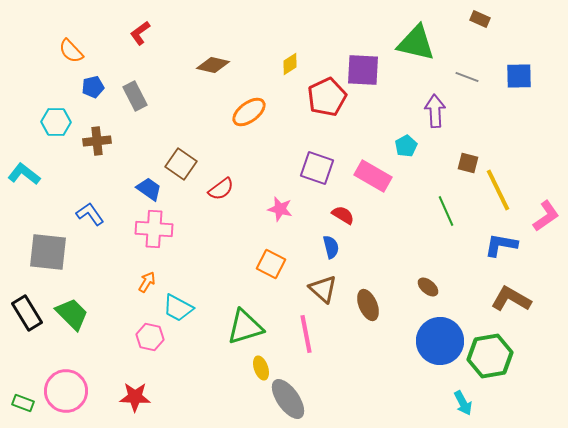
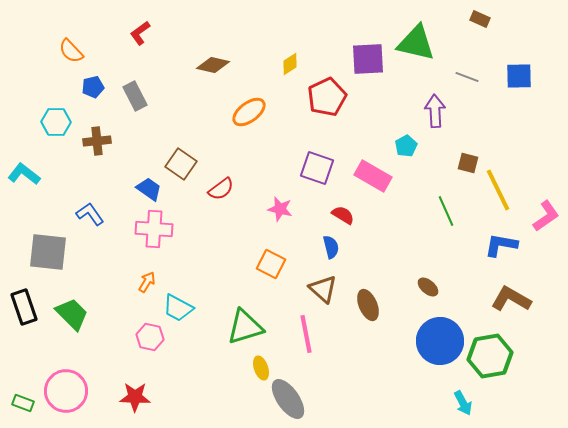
purple square at (363, 70): moved 5 px right, 11 px up; rotated 6 degrees counterclockwise
black rectangle at (27, 313): moved 3 px left, 6 px up; rotated 12 degrees clockwise
